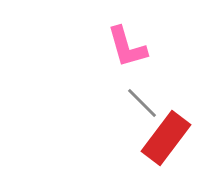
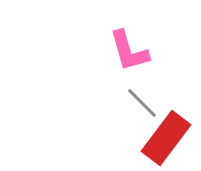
pink L-shape: moved 2 px right, 4 px down
